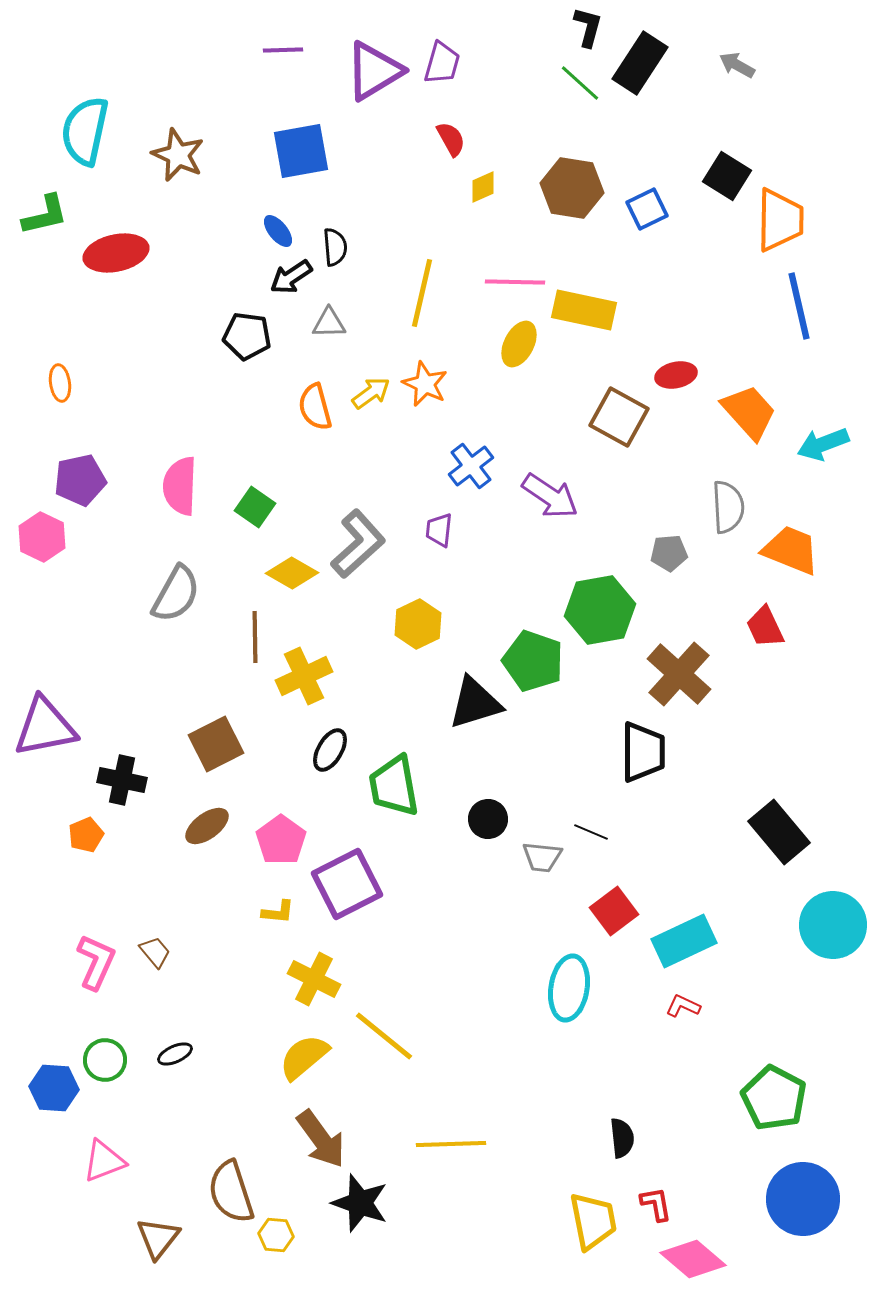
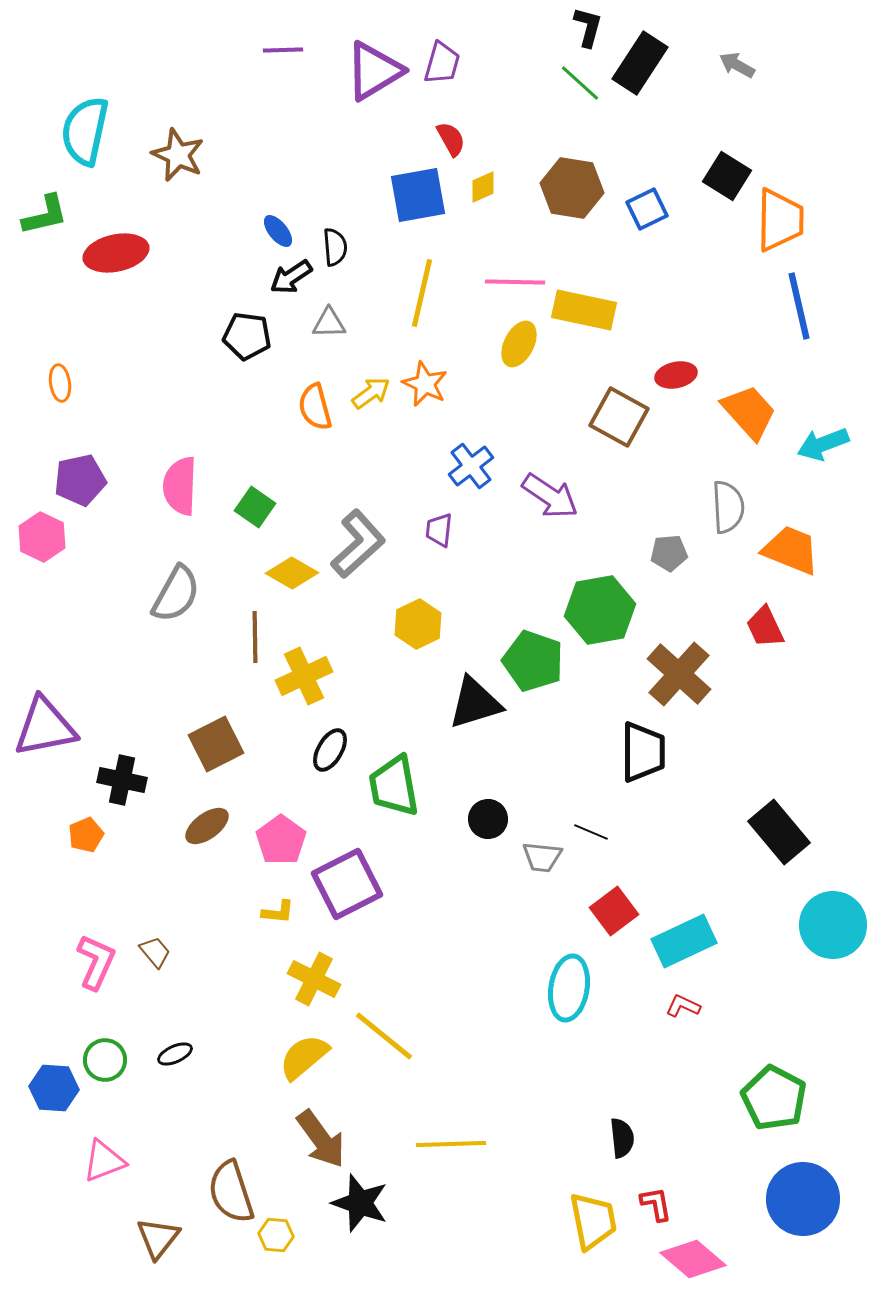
blue square at (301, 151): moved 117 px right, 44 px down
